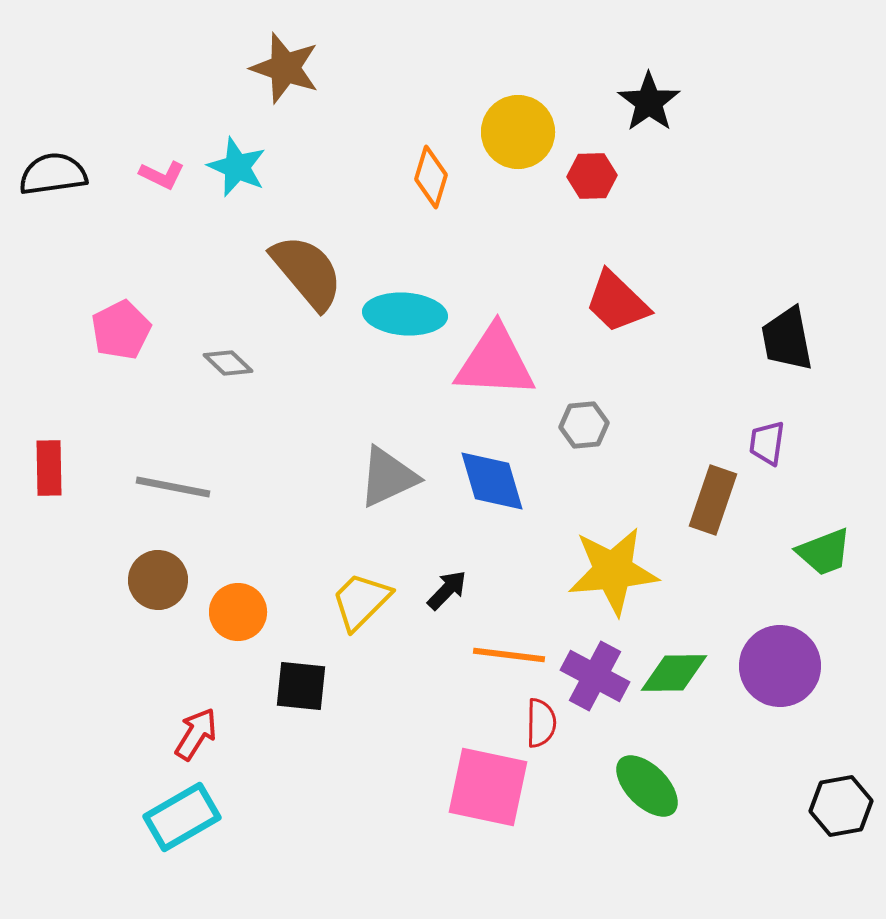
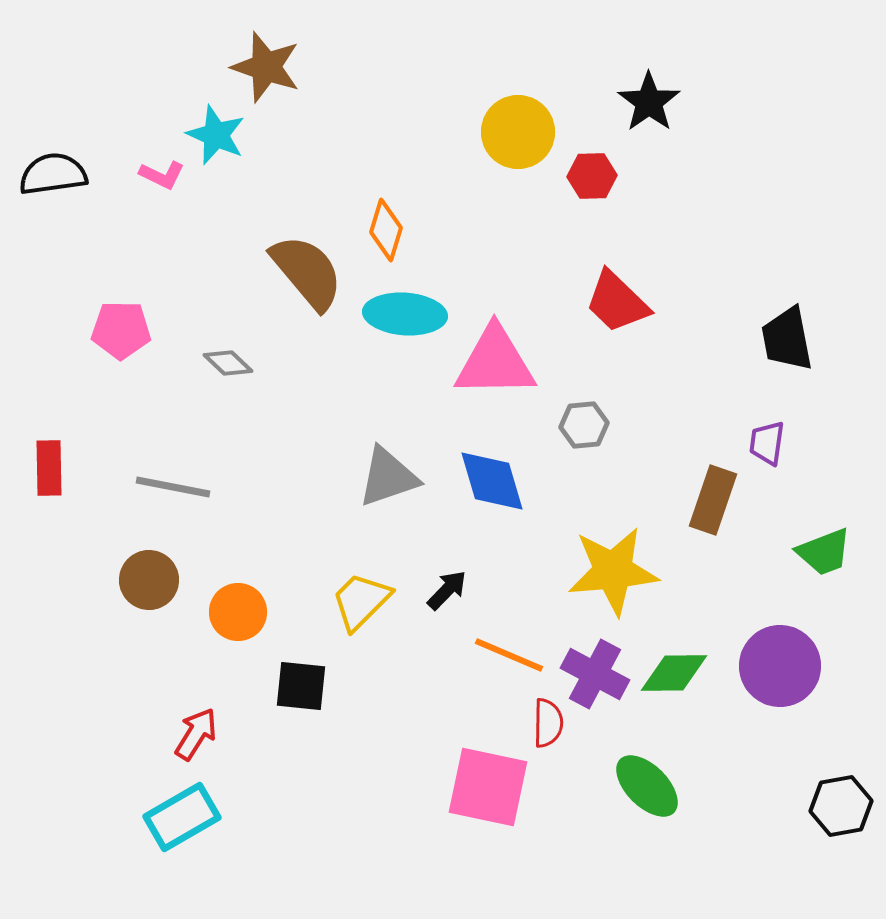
brown star: moved 19 px left, 1 px up
cyan star: moved 21 px left, 32 px up
orange diamond: moved 45 px left, 53 px down
pink pentagon: rotated 28 degrees clockwise
pink triangle: rotated 4 degrees counterclockwise
gray triangle: rotated 6 degrees clockwise
brown circle: moved 9 px left
orange line: rotated 16 degrees clockwise
purple cross: moved 2 px up
red semicircle: moved 7 px right
